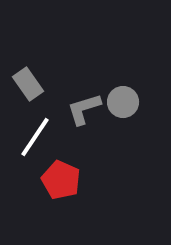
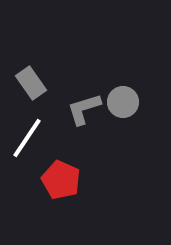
gray rectangle: moved 3 px right, 1 px up
white line: moved 8 px left, 1 px down
